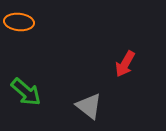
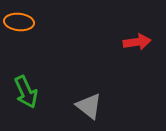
red arrow: moved 12 px right, 22 px up; rotated 128 degrees counterclockwise
green arrow: rotated 24 degrees clockwise
